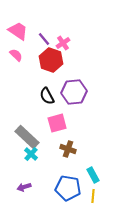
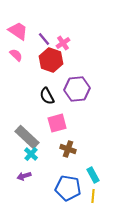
purple hexagon: moved 3 px right, 3 px up
purple arrow: moved 11 px up
